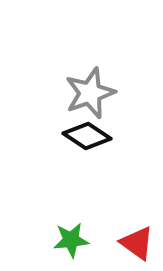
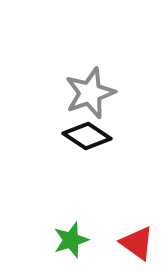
green star: rotated 12 degrees counterclockwise
